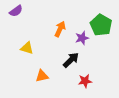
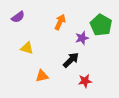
purple semicircle: moved 2 px right, 6 px down
orange arrow: moved 7 px up
